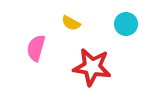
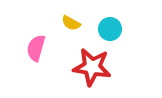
cyan circle: moved 16 px left, 5 px down
